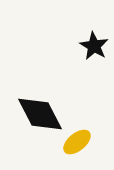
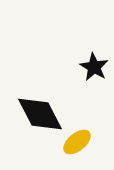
black star: moved 21 px down
